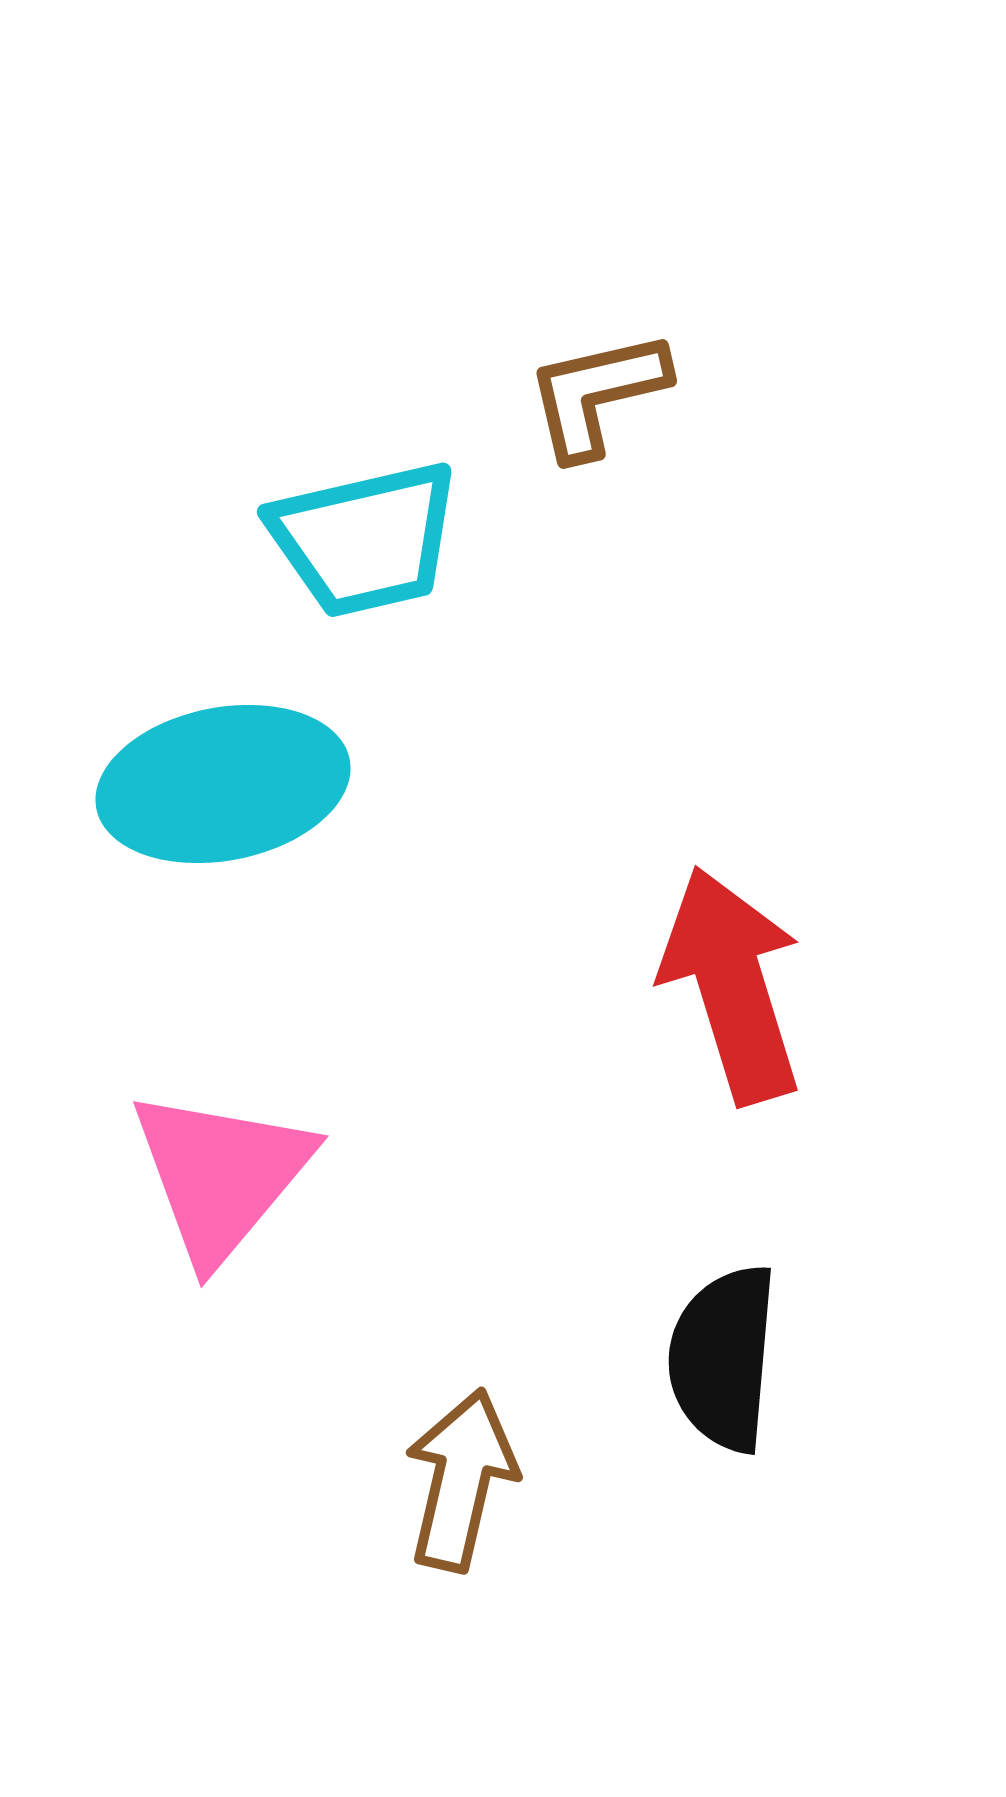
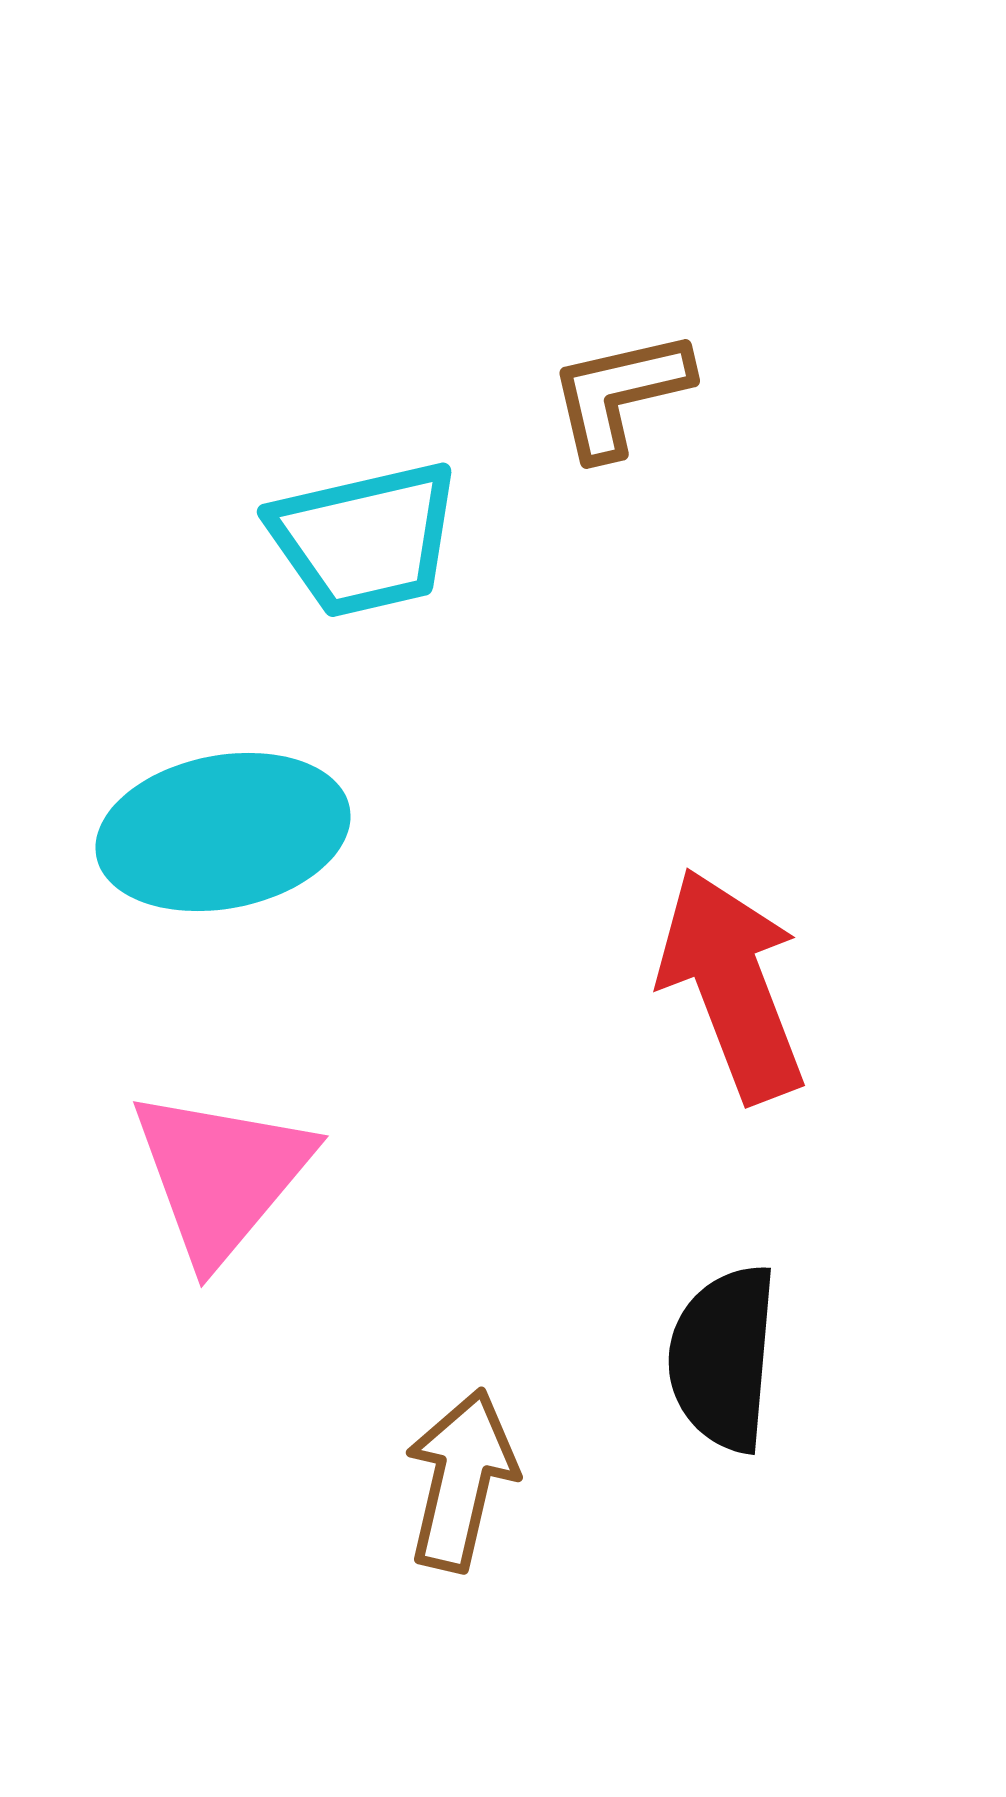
brown L-shape: moved 23 px right
cyan ellipse: moved 48 px down
red arrow: rotated 4 degrees counterclockwise
